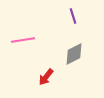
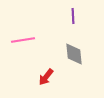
purple line: rotated 14 degrees clockwise
gray diamond: rotated 70 degrees counterclockwise
